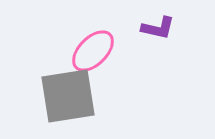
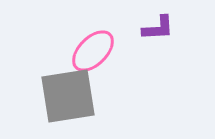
purple L-shape: rotated 16 degrees counterclockwise
